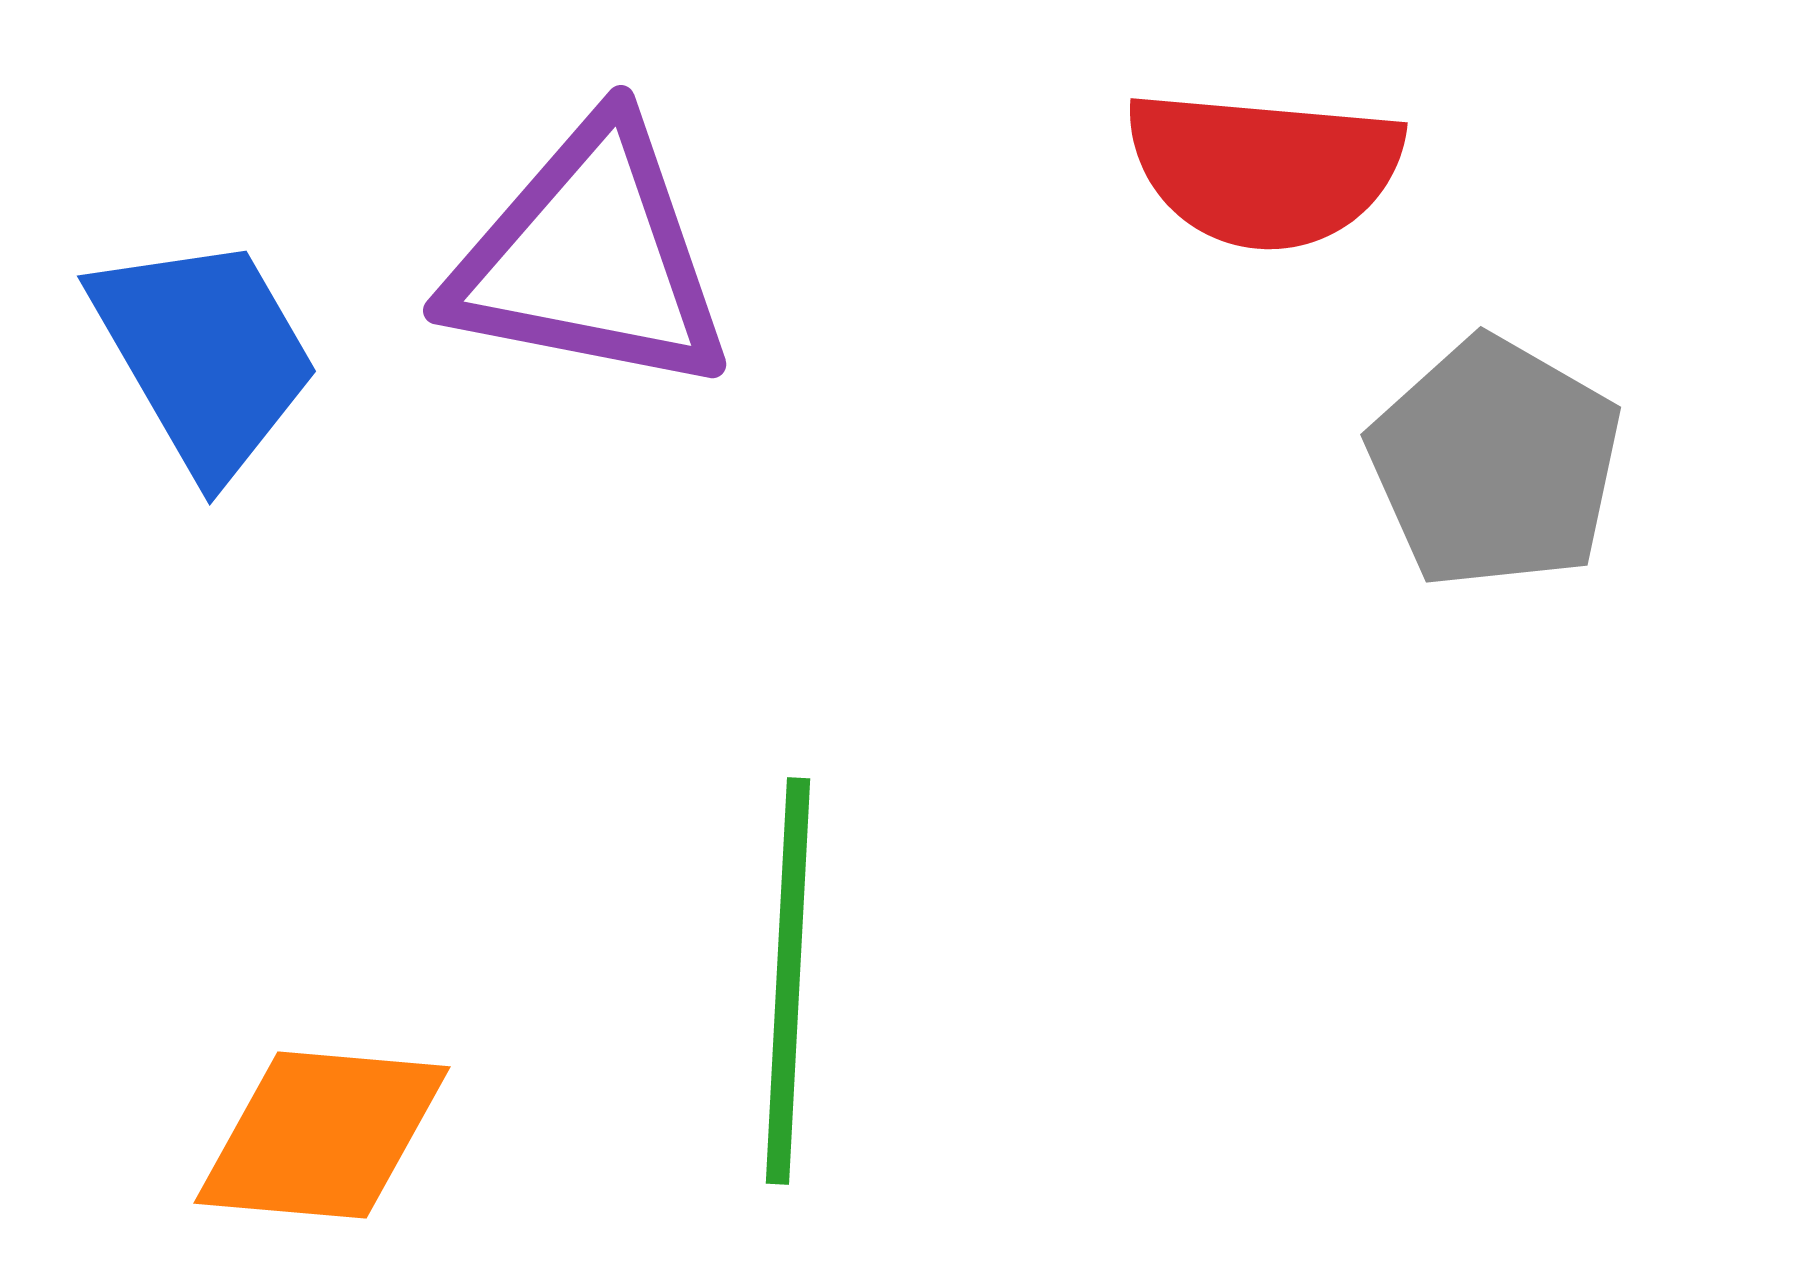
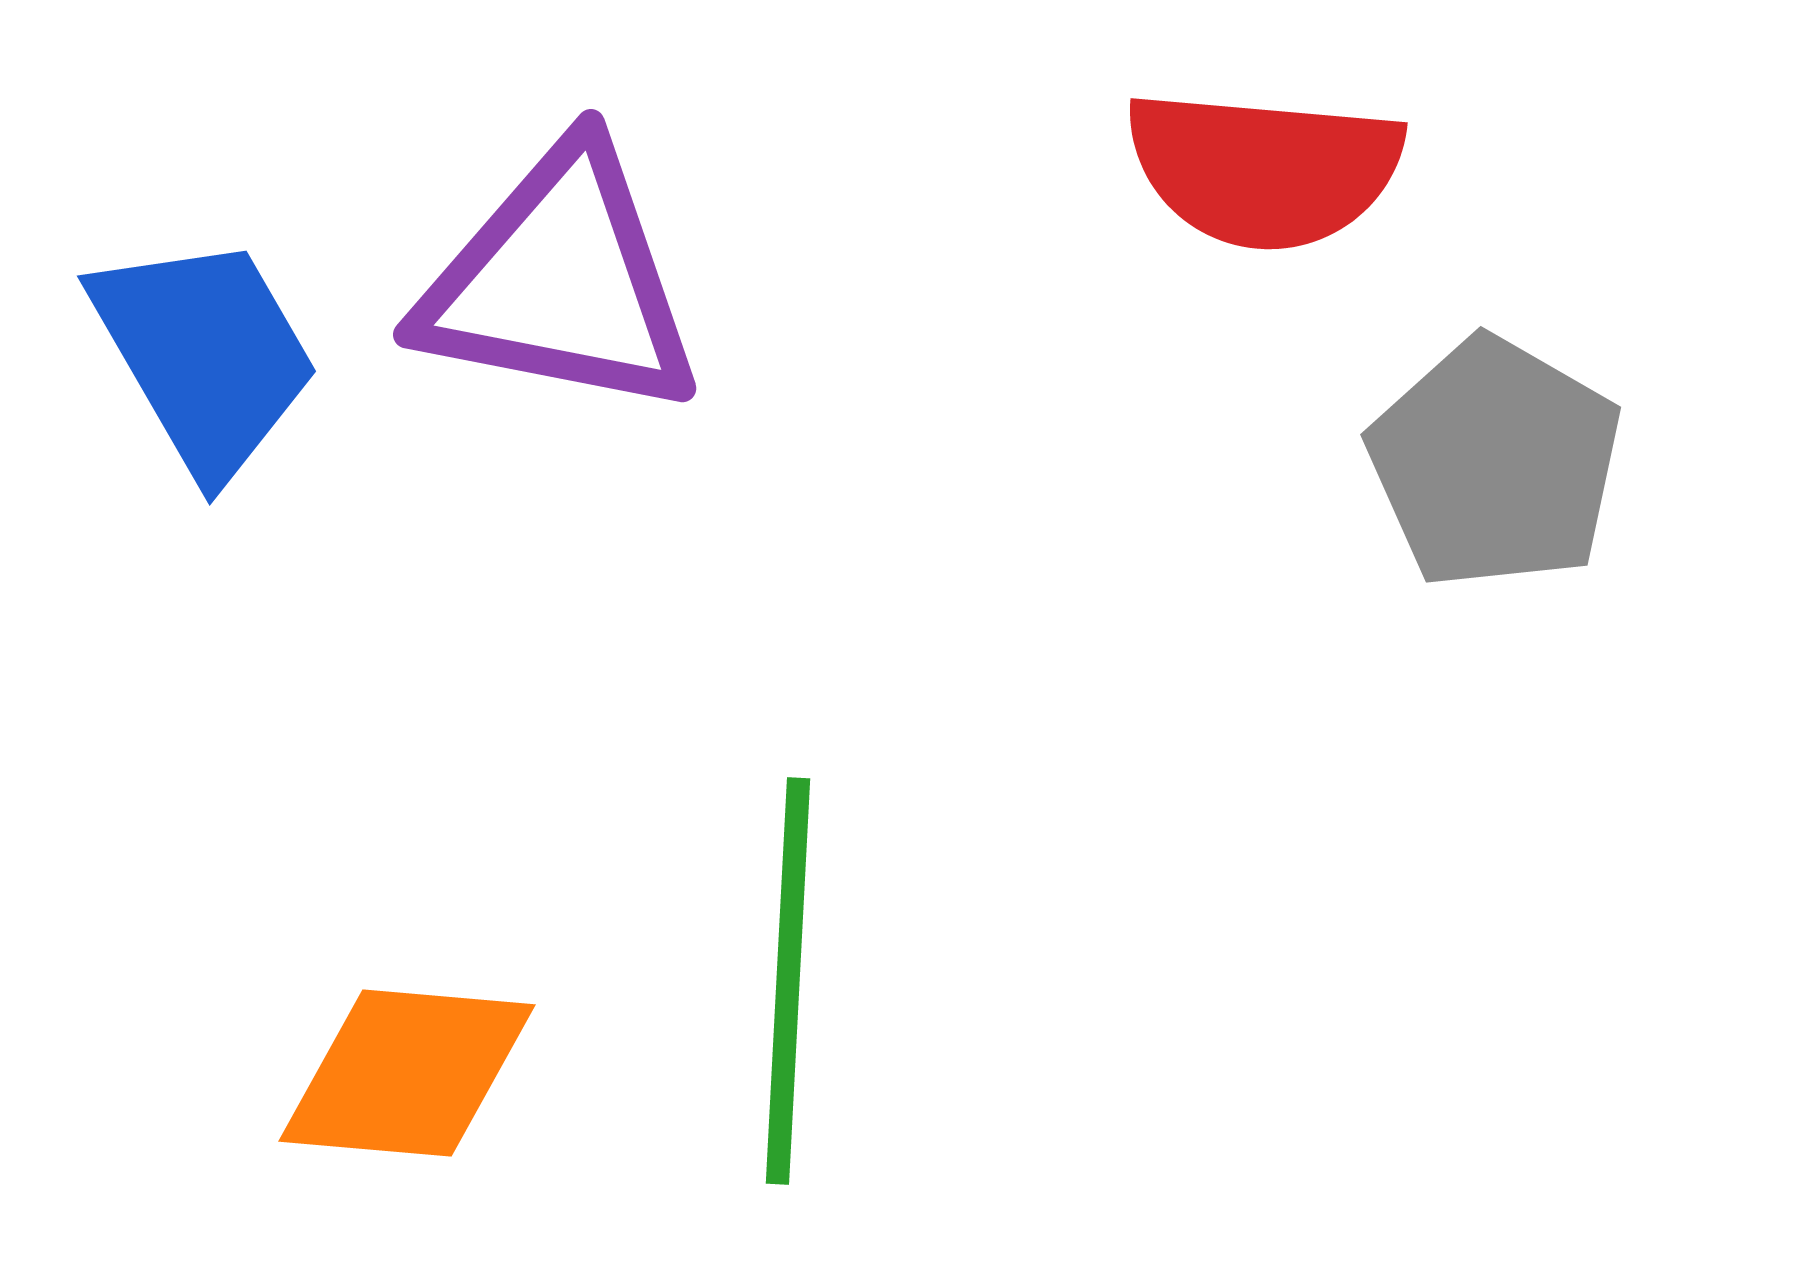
purple triangle: moved 30 px left, 24 px down
orange diamond: moved 85 px right, 62 px up
